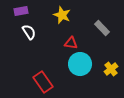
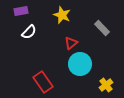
white semicircle: rotated 77 degrees clockwise
red triangle: rotated 48 degrees counterclockwise
yellow cross: moved 5 px left, 16 px down
